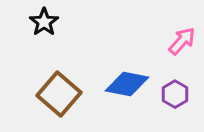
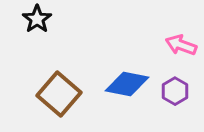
black star: moved 7 px left, 3 px up
pink arrow: moved 1 px left, 4 px down; rotated 112 degrees counterclockwise
purple hexagon: moved 3 px up
